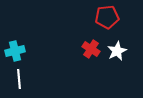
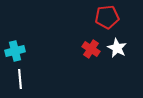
white star: moved 3 px up; rotated 18 degrees counterclockwise
white line: moved 1 px right
